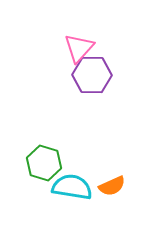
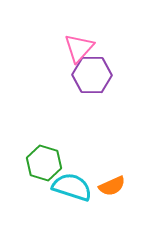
cyan semicircle: rotated 9 degrees clockwise
